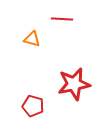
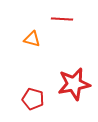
red pentagon: moved 7 px up
